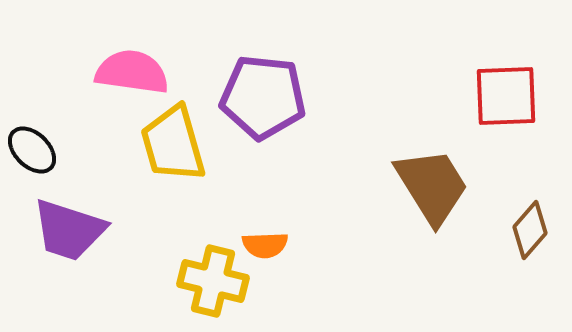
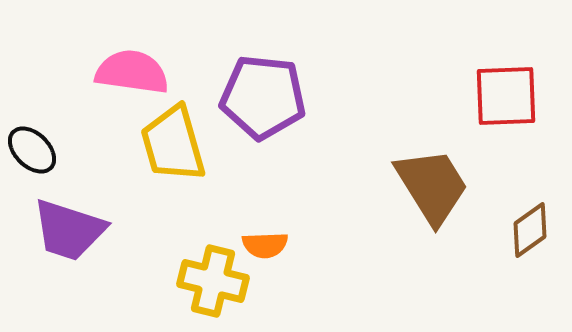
brown diamond: rotated 14 degrees clockwise
